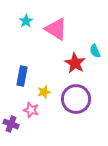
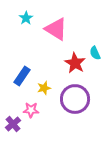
cyan star: moved 3 px up
cyan semicircle: moved 2 px down
blue rectangle: rotated 24 degrees clockwise
yellow star: moved 4 px up
purple circle: moved 1 px left
pink star: rotated 14 degrees counterclockwise
purple cross: moved 2 px right; rotated 28 degrees clockwise
